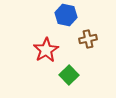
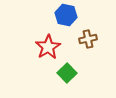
red star: moved 2 px right, 3 px up
green square: moved 2 px left, 2 px up
